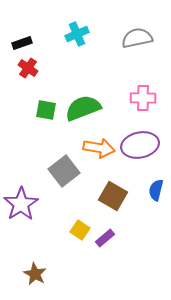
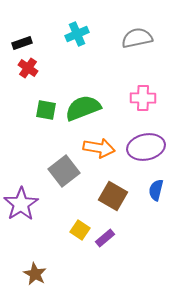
purple ellipse: moved 6 px right, 2 px down
